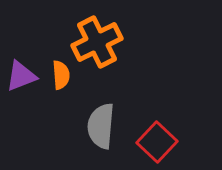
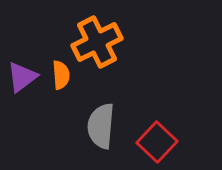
purple triangle: moved 1 px right, 1 px down; rotated 16 degrees counterclockwise
